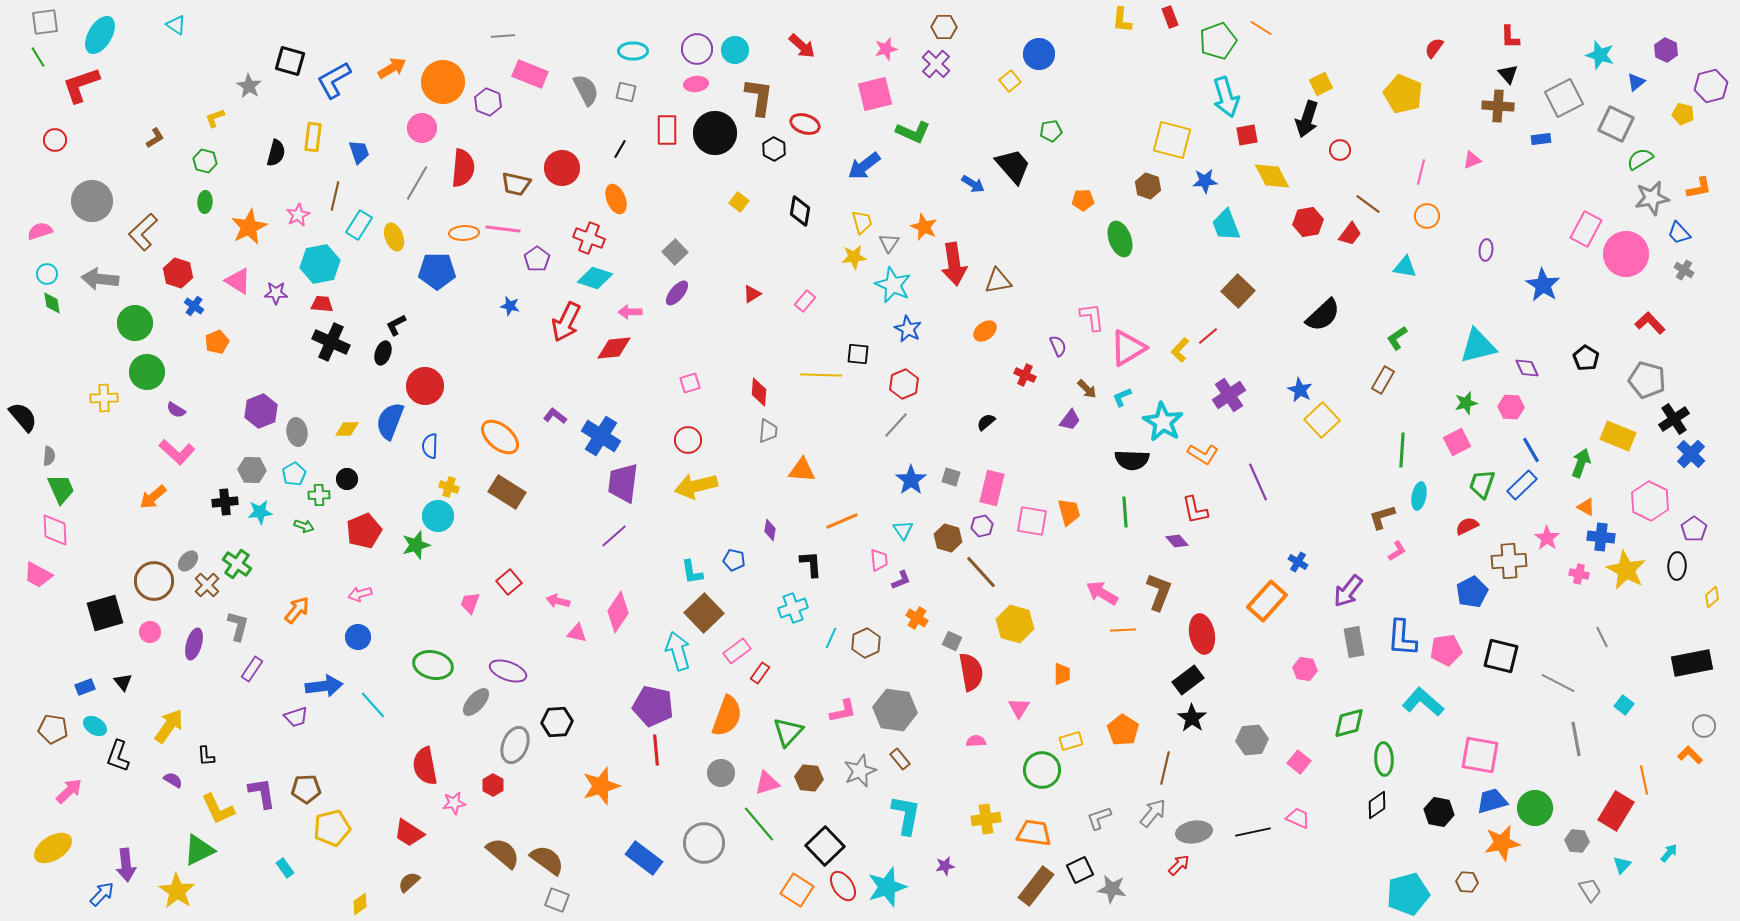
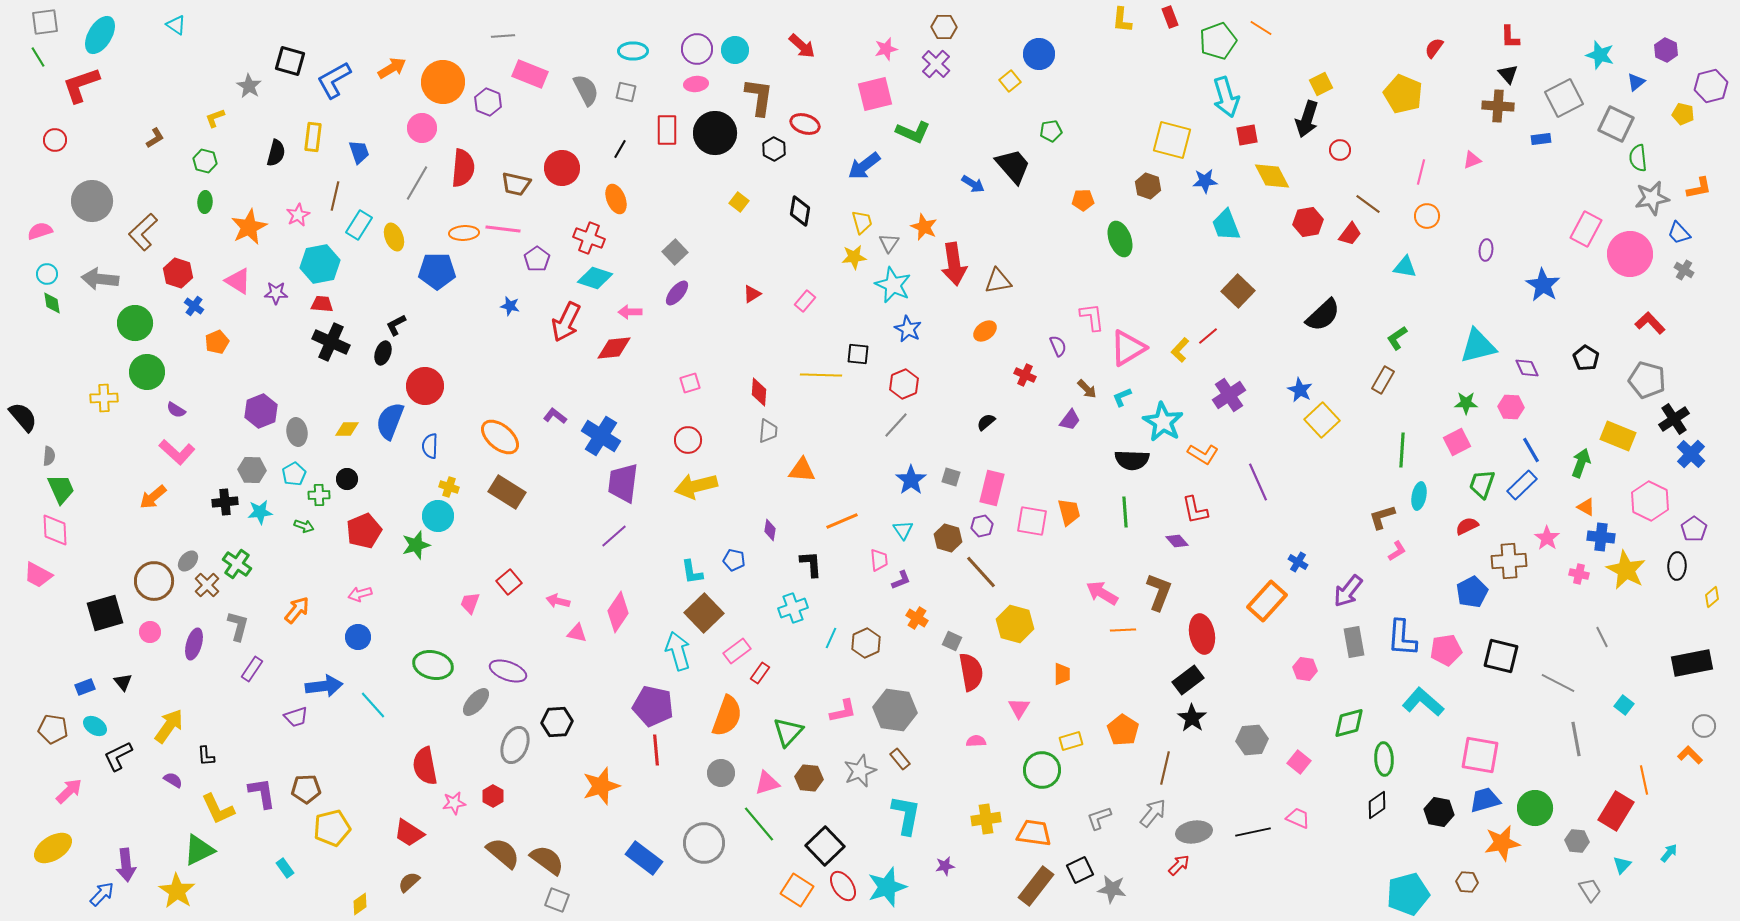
green semicircle at (1640, 159): moved 2 px left, 1 px up; rotated 64 degrees counterclockwise
pink circle at (1626, 254): moved 4 px right
green star at (1466, 403): rotated 15 degrees clockwise
black L-shape at (118, 756): rotated 44 degrees clockwise
red hexagon at (493, 785): moved 11 px down
blue trapezoid at (1492, 801): moved 7 px left, 1 px up
